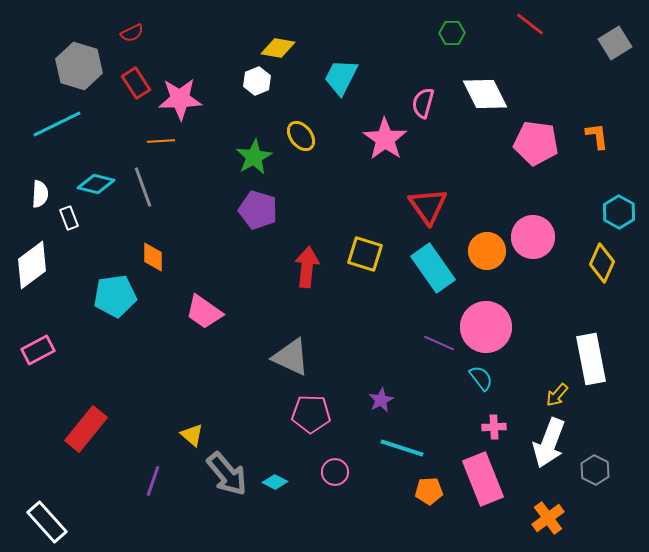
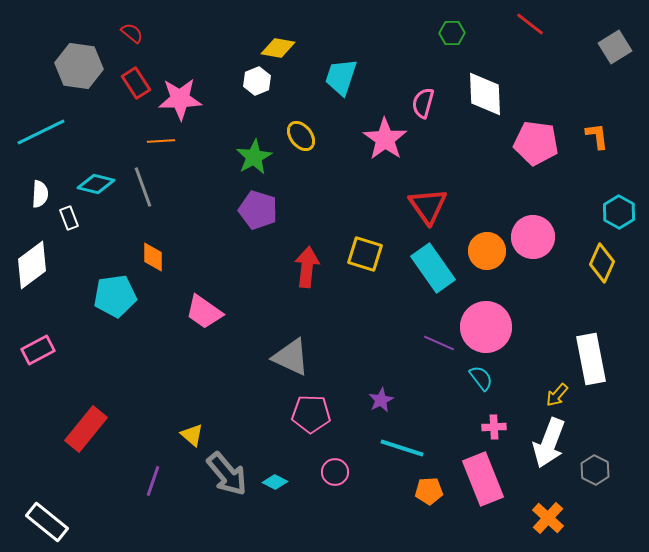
red semicircle at (132, 33): rotated 115 degrees counterclockwise
gray square at (615, 43): moved 4 px down
gray hexagon at (79, 66): rotated 9 degrees counterclockwise
cyan trapezoid at (341, 77): rotated 9 degrees counterclockwise
white diamond at (485, 94): rotated 24 degrees clockwise
cyan line at (57, 124): moved 16 px left, 8 px down
orange cross at (548, 518): rotated 12 degrees counterclockwise
white rectangle at (47, 522): rotated 9 degrees counterclockwise
